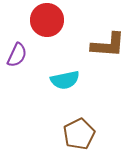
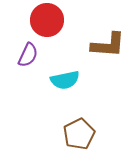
purple semicircle: moved 11 px right
